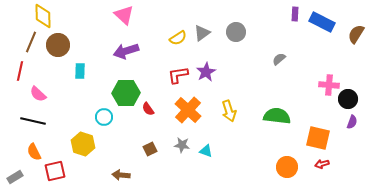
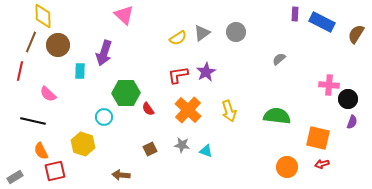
purple arrow: moved 22 px left, 2 px down; rotated 55 degrees counterclockwise
pink semicircle: moved 10 px right
orange semicircle: moved 7 px right, 1 px up
